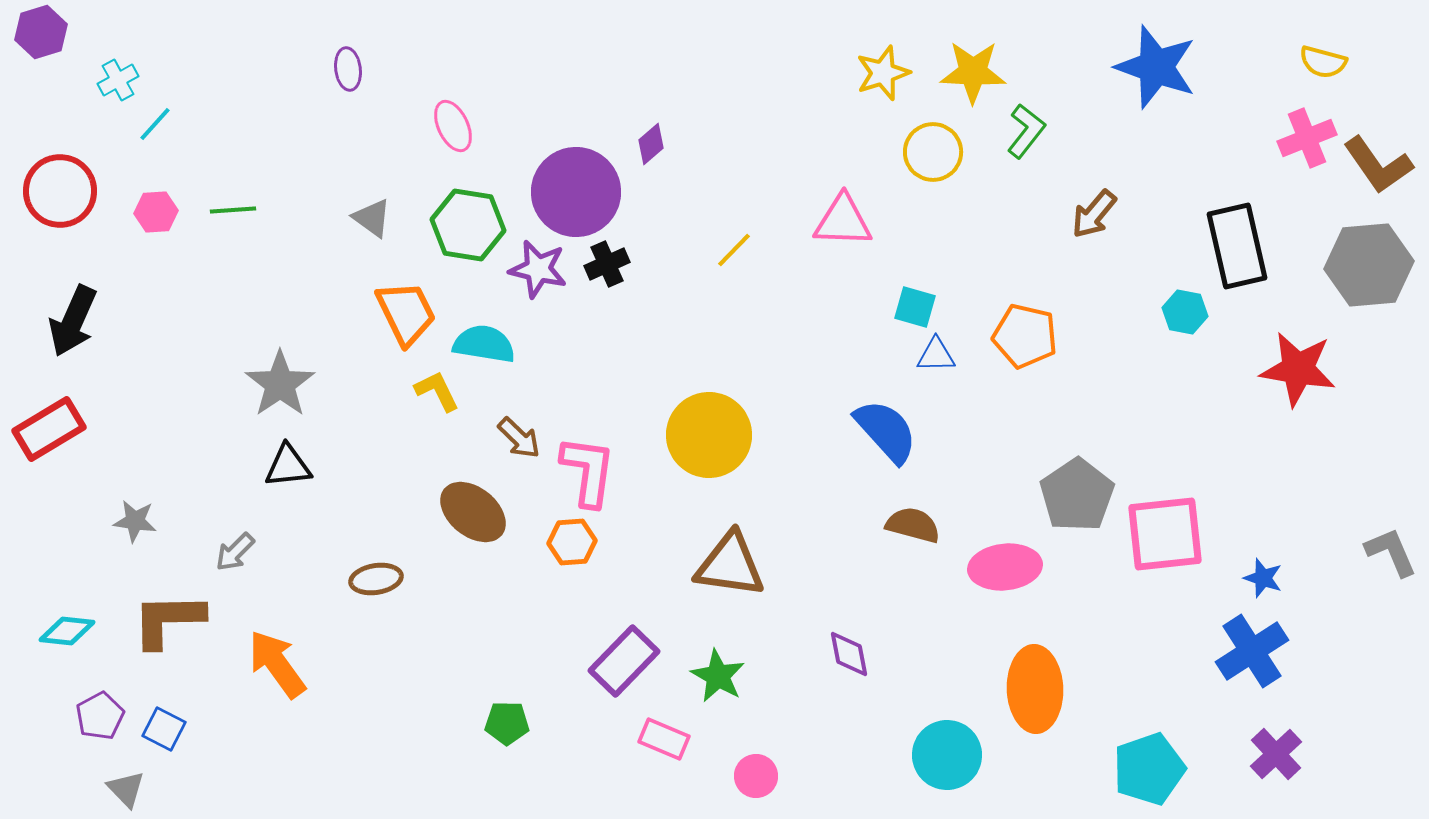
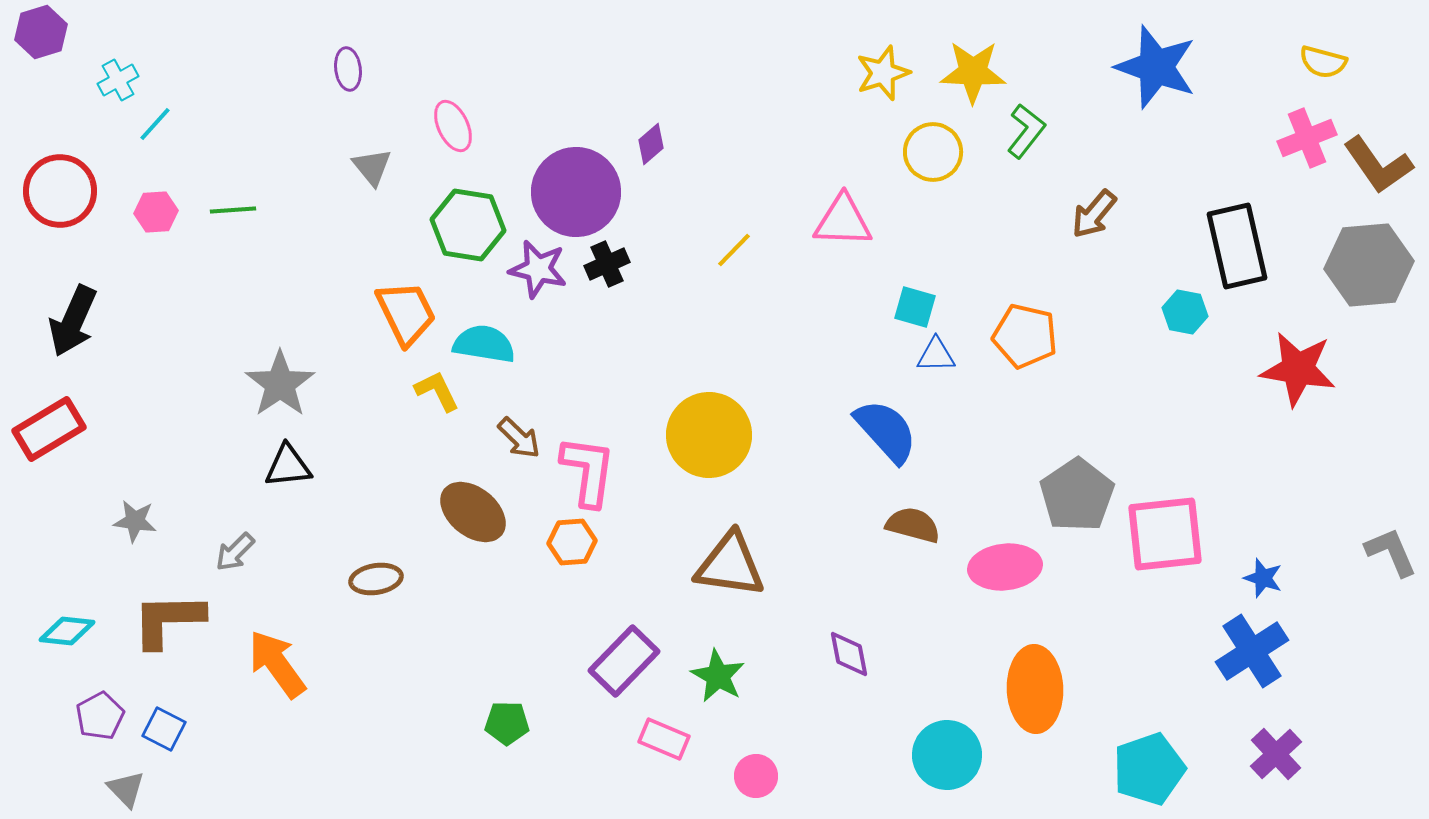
gray triangle at (372, 218): moved 51 px up; rotated 15 degrees clockwise
